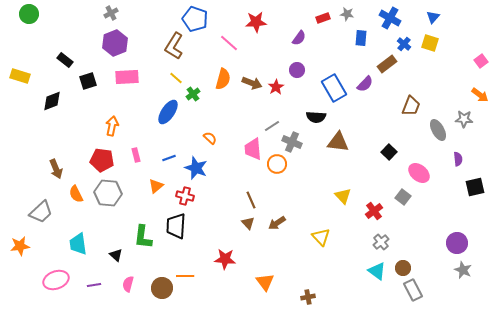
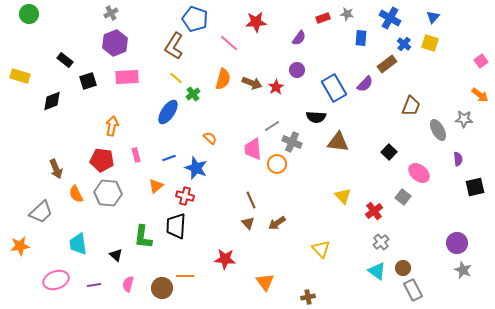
yellow triangle at (321, 237): moved 12 px down
